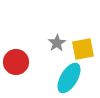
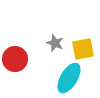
gray star: moved 2 px left; rotated 18 degrees counterclockwise
red circle: moved 1 px left, 3 px up
